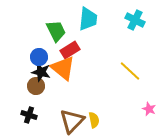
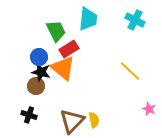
red rectangle: moved 1 px left, 1 px up
